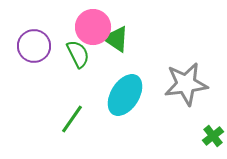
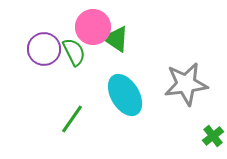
purple circle: moved 10 px right, 3 px down
green semicircle: moved 4 px left, 2 px up
cyan ellipse: rotated 63 degrees counterclockwise
